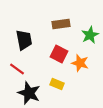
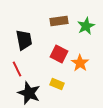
brown rectangle: moved 2 px left, 3 px up
green star: moved 4 px left, 9 px up
orange star: rotated 18 degrees clockwise
red line: rotated 28 degrees clockwise
